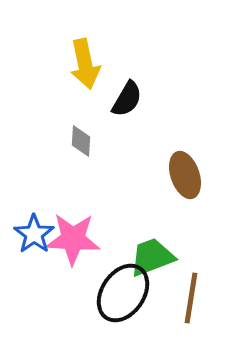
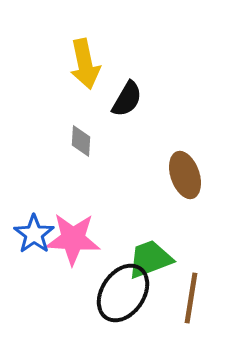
green trapezoid: moved 2 px left, 2 px down
